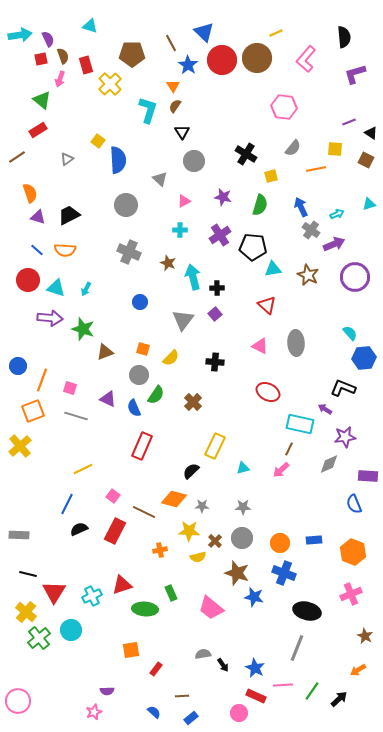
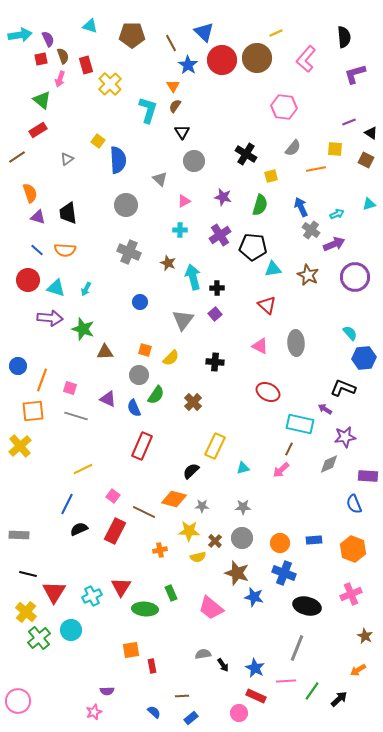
brown pentagon at (132, 54): moved 19 px up
black trapezoid at (69, 215): moved 1 px left, 2 px up; rotated 70 degrees counterclockwise
orange square at (143, 349): moved 2 px right, 1 px down
brown triangle at (105, 352): rotated 18 degrees clockwise
orange square at (33, 411): rotated 15 degrees clockwise
orange hexagon at (353, 552): moved 3 px up
red triangle at (122, 585): moved 1 px left, 2 px down; rotated 40 degrees counterclockwise
black ellipse at (307, 611): moved 5 px up
red rectangle at (156, 669): moved 4 px left, 3 px up; rotated 48 degrees counterclockwise
pink line at (283, 685): moved 3 px right, 4 px up
